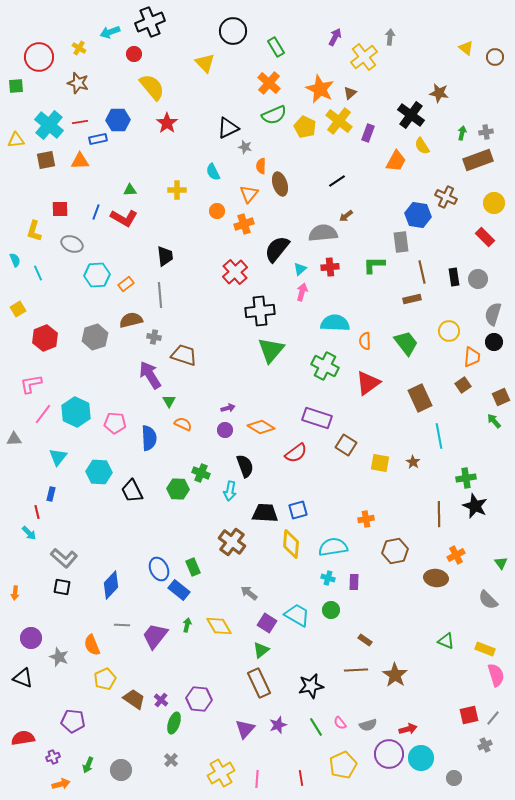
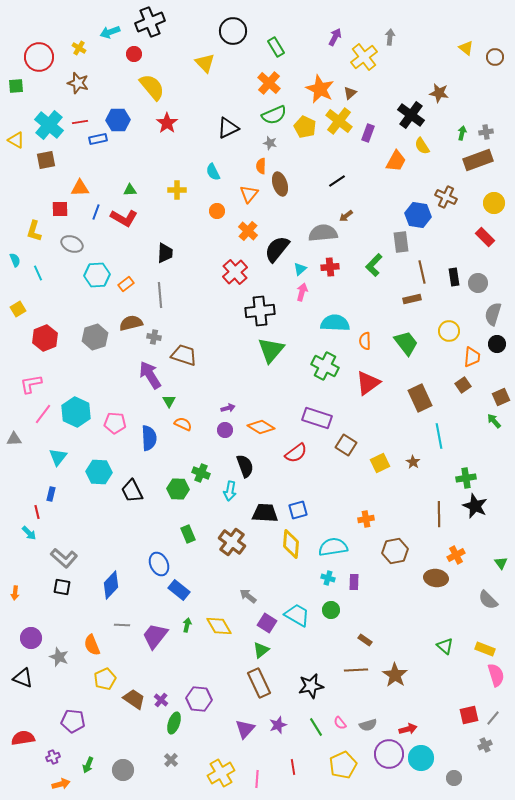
yellow triangle at (16, 140): rotated 36 degrees clockwise
gray star at (245, 147): moved 25 px right, 4 px up
orange triangle at (80, 161): moved 27 px down
orange cross at (244, 224): moved 4 px right, 7 px down; rotated 30 degrees counterclockwise
black trapezoid at (165, 256): moved 3 px up; rotated 10 degrees clockwise
green L-shape at (374, 265): rotated 45 degrees counterclockwise
gray circle at (478, 279): moved 4 px down
brown semicircle at (131, 320): moved 3 px down
black circle at (494, 342): moved 3 px right, 2 px down
yellow square at (380, 463): rotated 36 degrees counterclockwise
green rectangle at (193, 567): moved 5 px left, 33 px up
blue ellipse at (159, 569): moved 5 px up
gray arrow at (249, 593): moved 1 px left, 3 px down
green triangle at (446, 641): moved 1 px left, 5 px down; rotated 18 degrees clockwise
gray circle at (121, 770): moved 2 px right
red line at (301, 778): moved 8 px left, 11 px up
